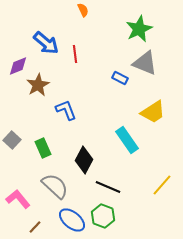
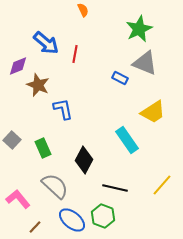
red line: rotated 18 degrees clockwise
brown star: rotated 20 degrees counterclockwise
blue L-shape: moved 3 px left, 1 px up; rotated 10 degrees clockwise
black line: moved 7 px right, 1 px down; rotated 10 degrees counterclockwise
